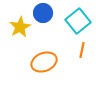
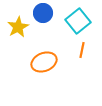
yellow star: moved 2 px left
